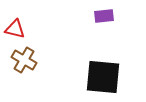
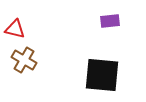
purple rectangle: moved 6 px right, 5 px down
black square: moved 1 px left, 2 px up
